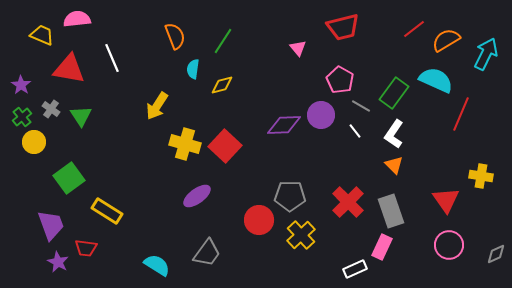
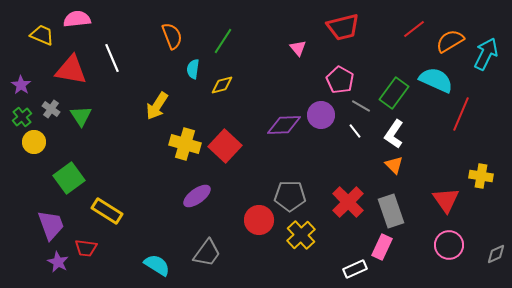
orange semicircle at (175, 36): moved 3 px left
orange semicircle at (446, 40): moved 4 px right, 1 px down
red triangle at (69, 69): moved 2 px right, 1 px down
